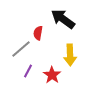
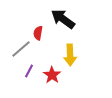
purple line: moved 1 px right
